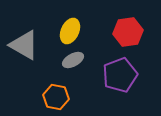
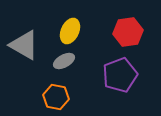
gray ellipse: moved 9 px left, 1 px down
